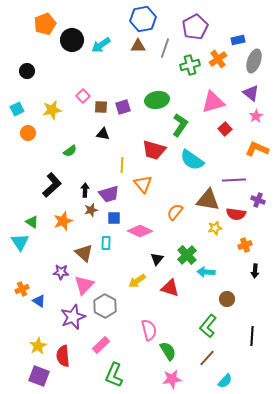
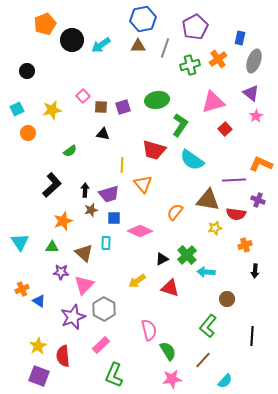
blue rectangle at (238, 40): moved 2 px right, 2 px up; rotated 64 degrees counterclockwise
orange L-shape at (257, 149): moved 4 px right, 15 px down
green triangle at (32, 222): moved 20 px right, 25 px down; rotated 32 degrees counterclockwise
black triangle at (157, 259): moved 5 px right; rotated 24 degrees clockwise
gray hexagon at (105, 306): moved 1 px left, 3 px down
brown line at (207, 358): moved 4 px left, 2 px down
